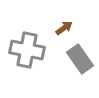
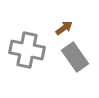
gray rectangle: moved 5 px left, 2 px up
